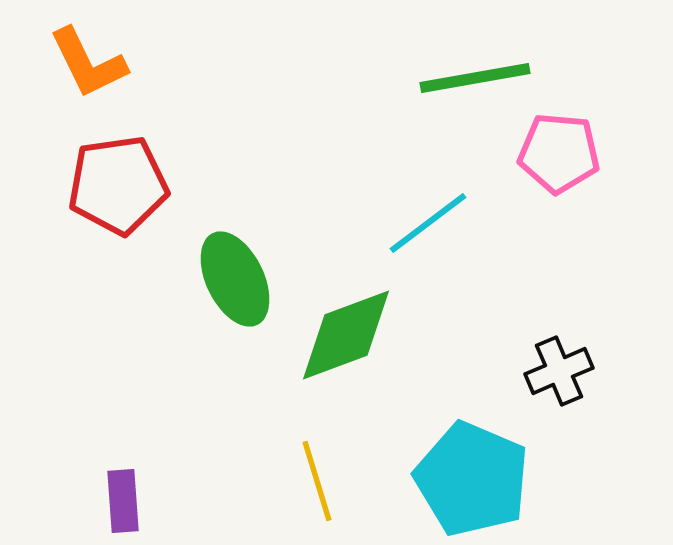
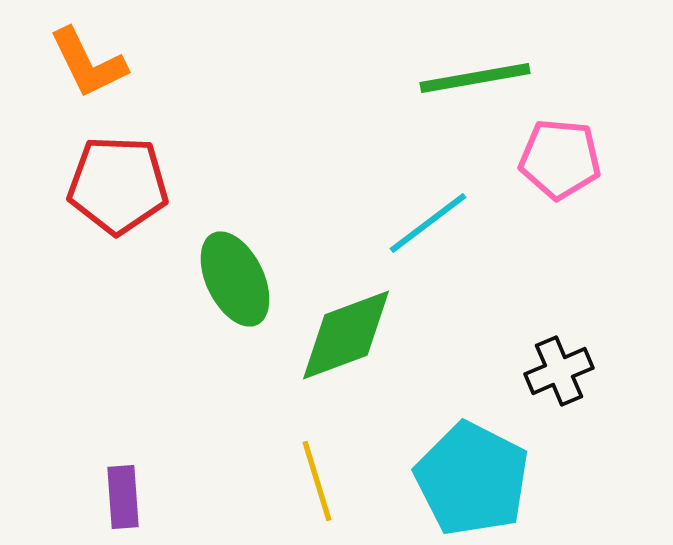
pink pentagon: moved 1 px right, 6 px down
red pentagon: rotated 10 degrees clockwise
cyan pentagon: rotated 4 degrees clockwise
purple rectangle: moved 4 px up
